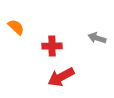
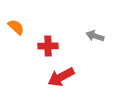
gray arrow: moved 2 px left, 2 px up
red cross: moved 4 px left
